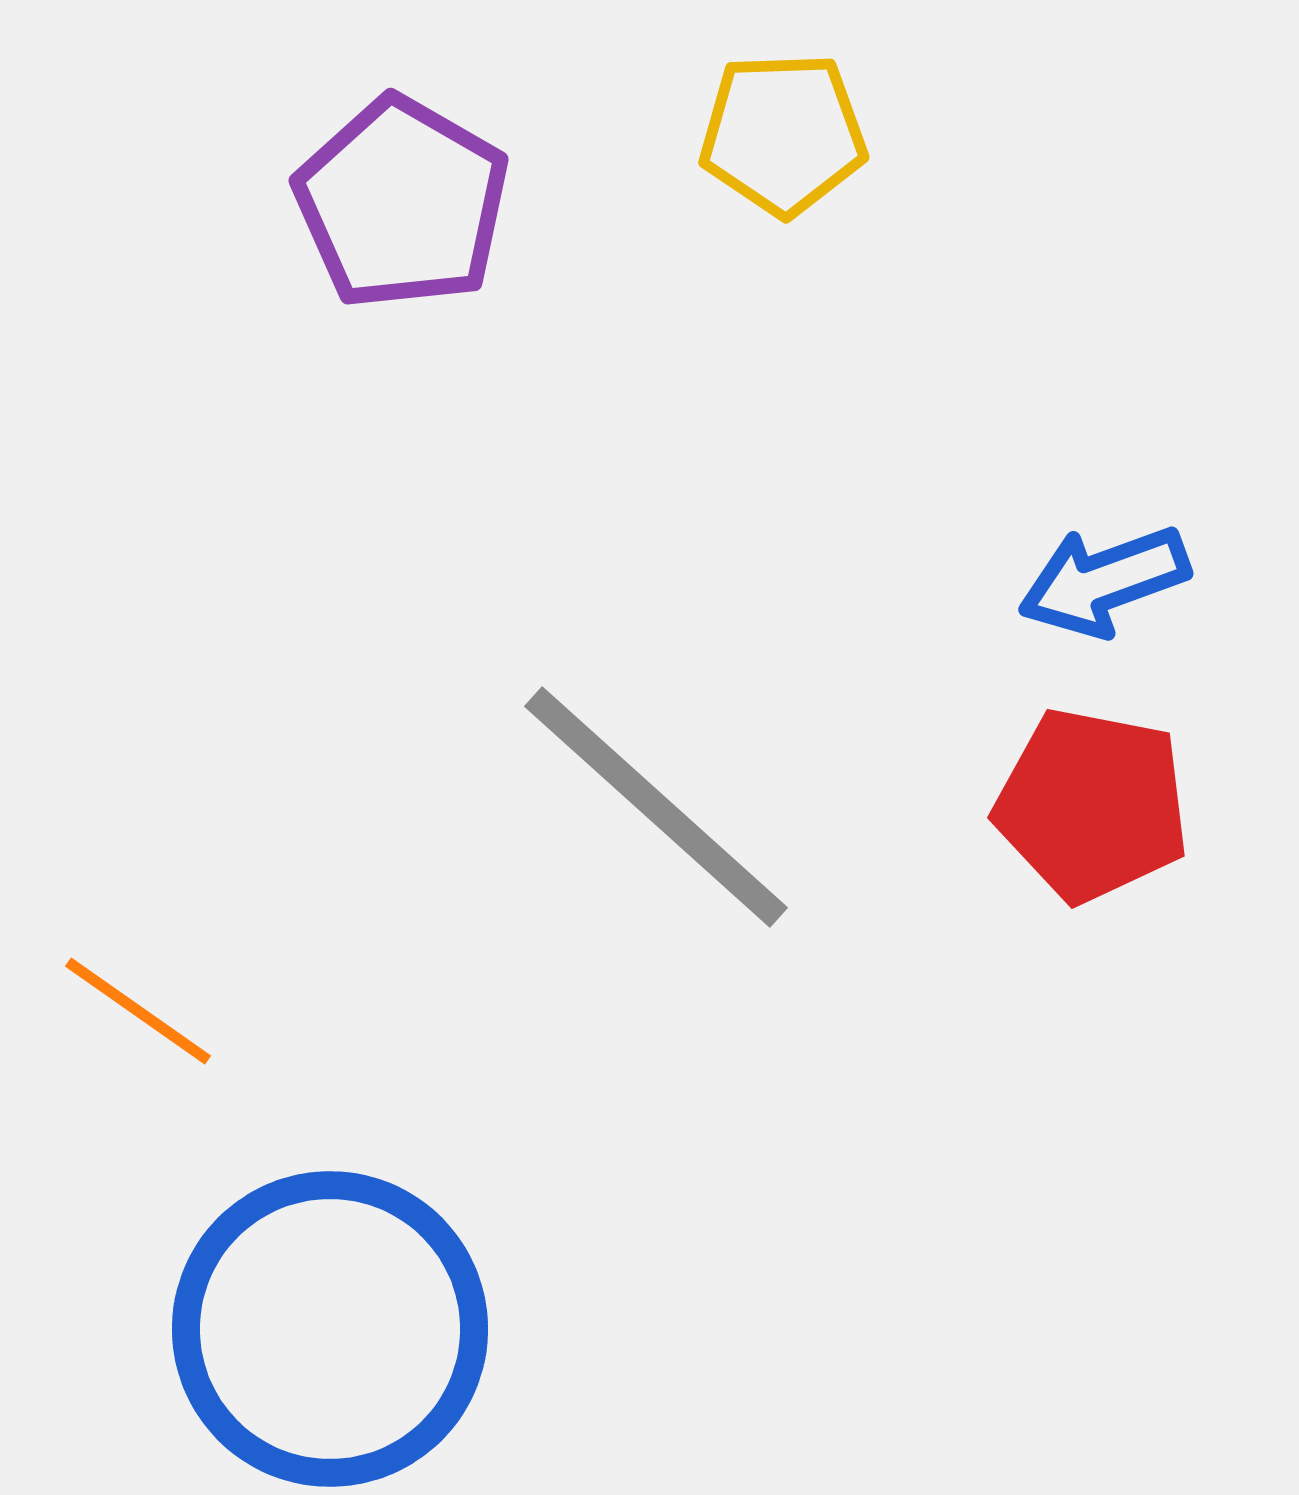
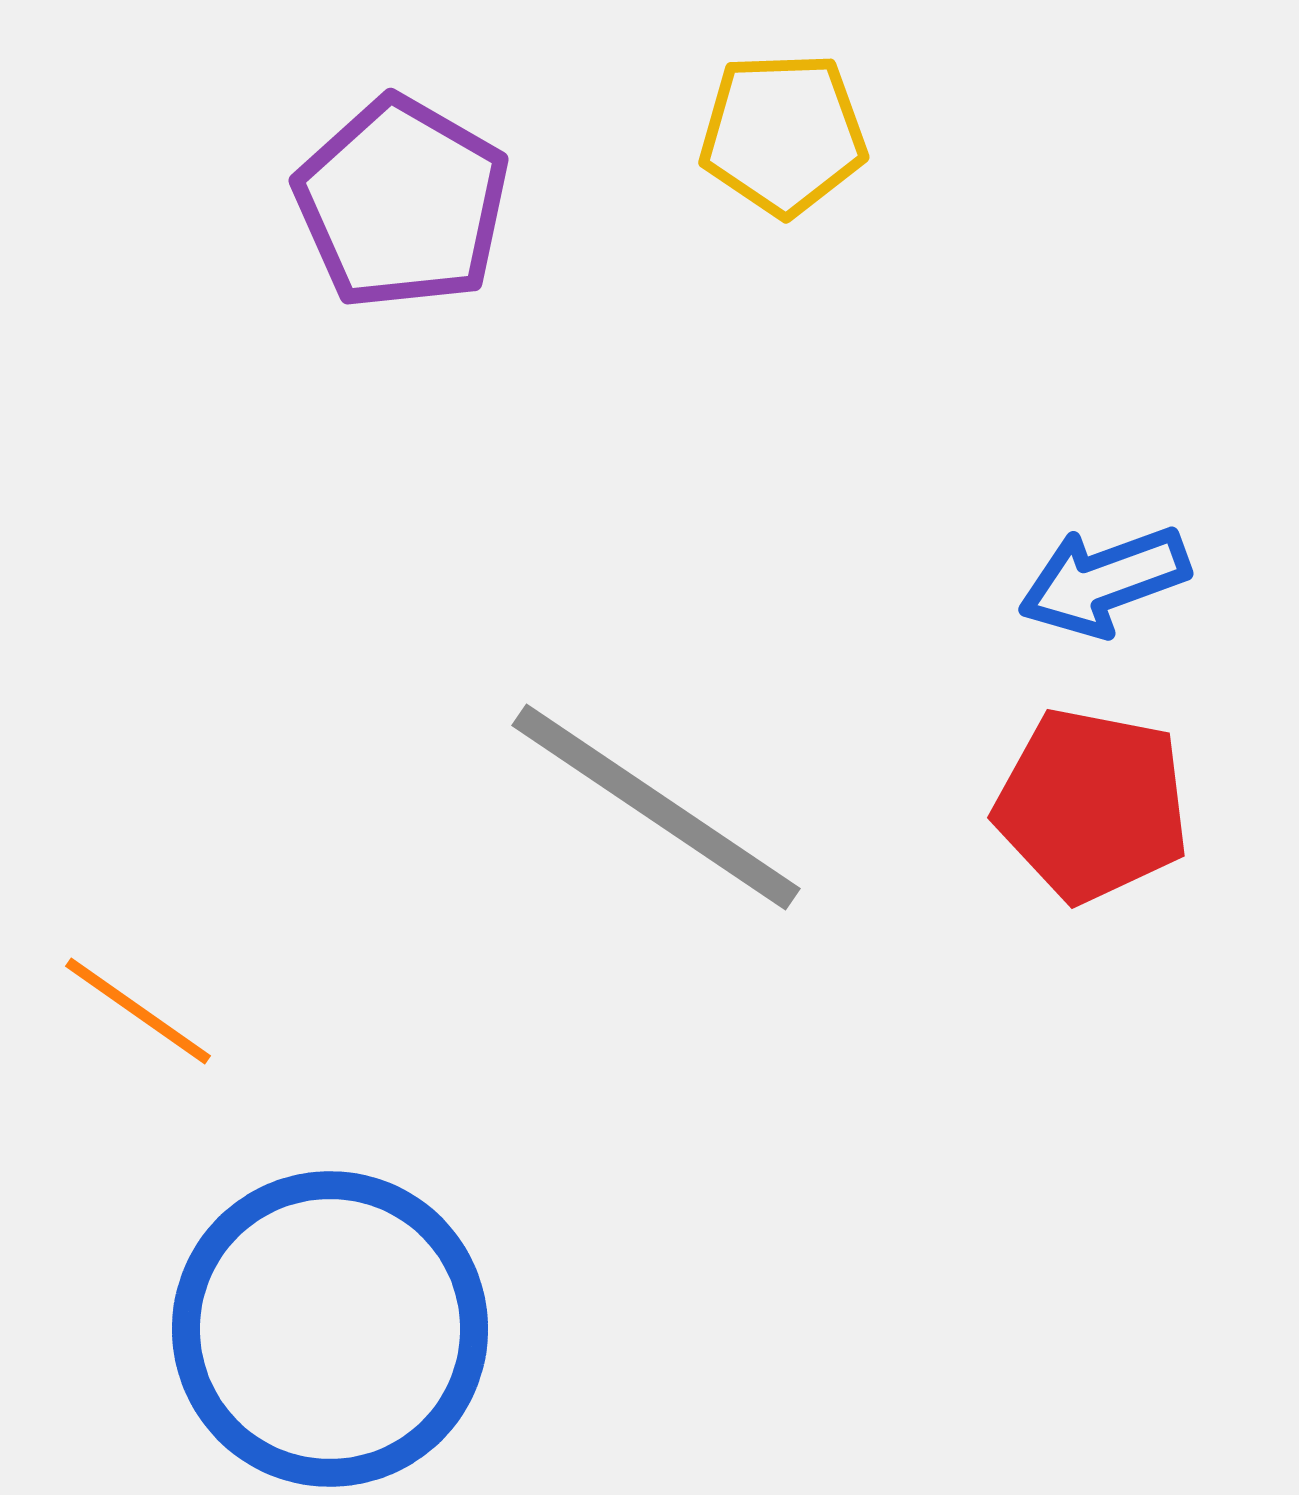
gray line: rotated 8 degrees counterclockwise
